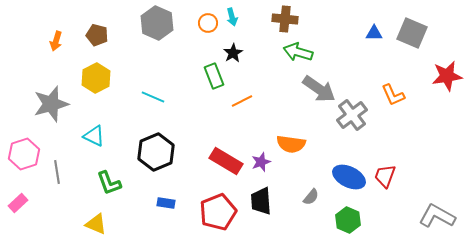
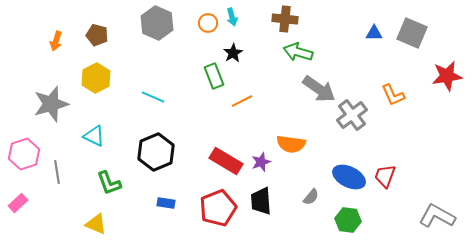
red pentagon: moved 4 px up
green hexagon: rotated 15 degrees counterclockwise
